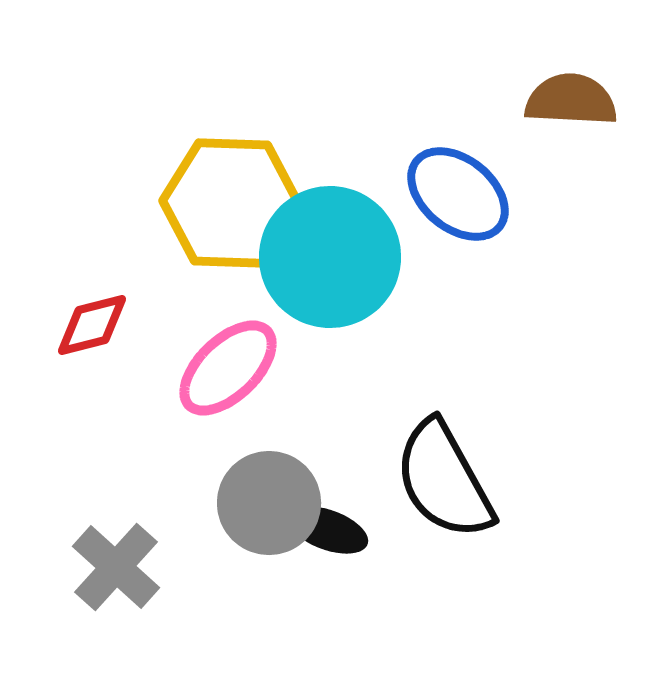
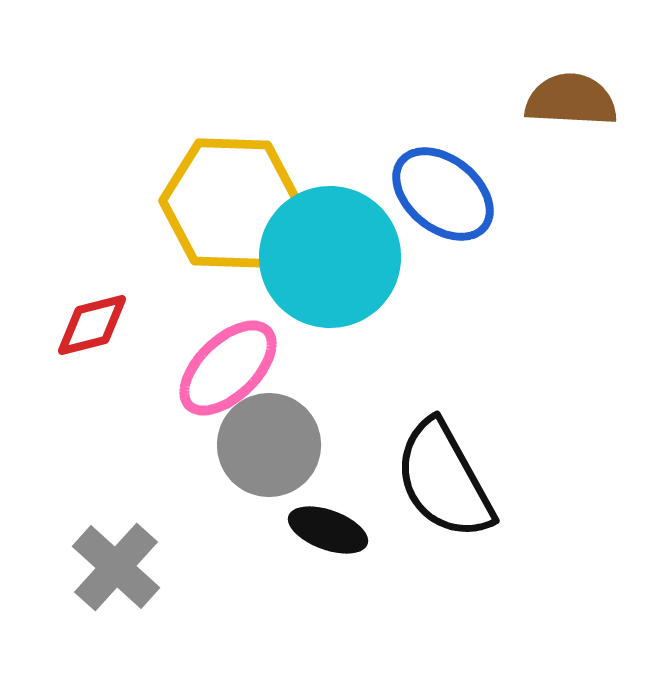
blue ellipse: moved 15 px left
gray circle: moved 58 px up
